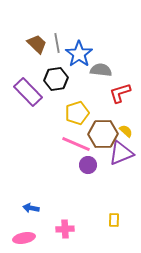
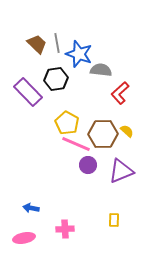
blue star: rotated 16 degrees counterclockwise
red L-shape: rotated 25 degrees counterclockwise
yellow pentagon: moved 10 px left, 10 px down; rotated 25 degrees counterclockwise
yellow semicircle: moved 1 px right
purple triangle: moved 18 px down
